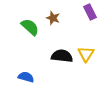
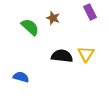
blue semicircle: moved 5 px left
